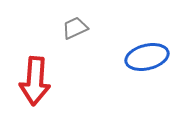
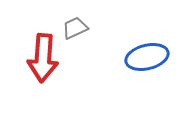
red arrow: moved 8 px right, 23 px up
